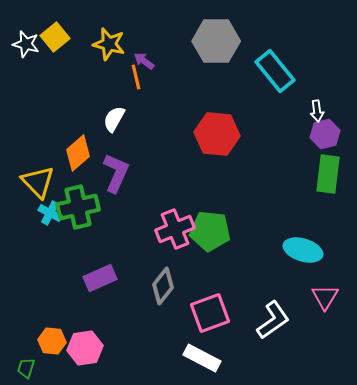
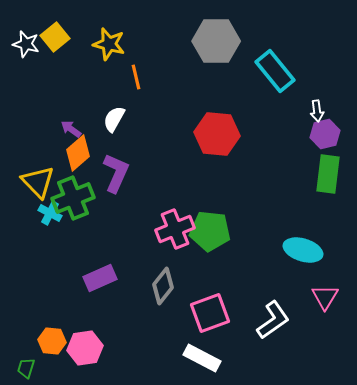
purple arrow: moved 73 px left, 68 px down
green cross: moved 5 px left, 9 px up; rotated 9 degrees counterclockwise
